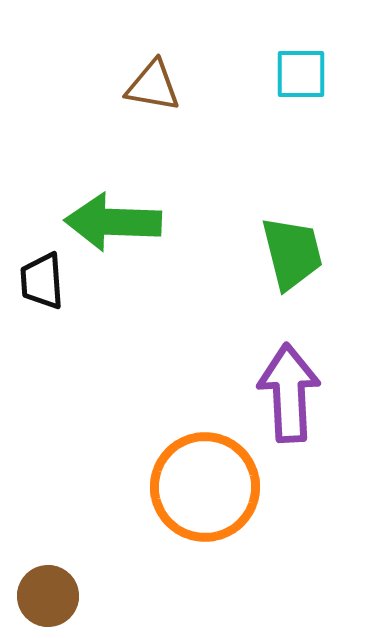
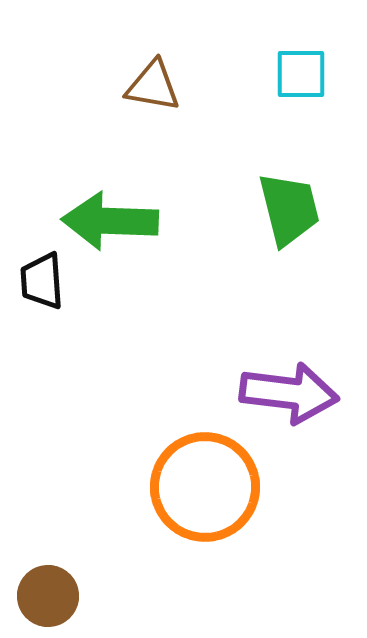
green arrow: moved 3 px left, 1 px up
green trapezoid: moved 3 px left, 44 px up
purple arrow: rotated 100 degrees clockwise
